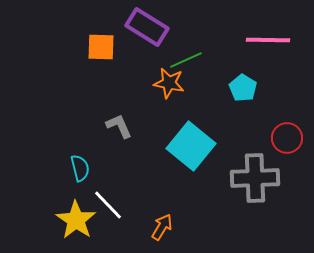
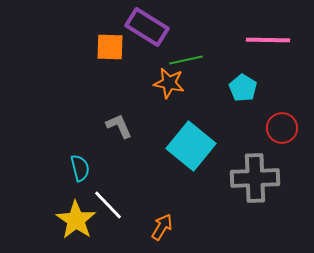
orange square: moved 9 px right
green line: rotated 12 degrees clockwise
red circle: moved 5 px left, 10 px up
